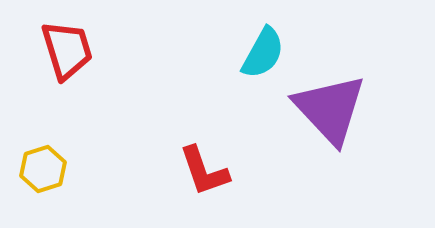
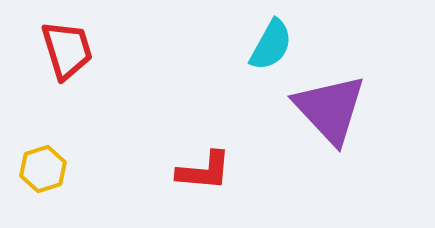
cyan semicircle: moved 8 px right, 8 px up
red L-shape: rotated 66 degrees counterclockwise
